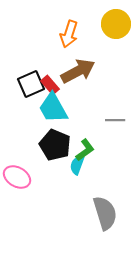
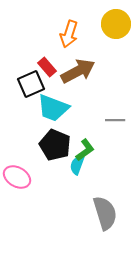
red rectangle: moved 3 px left, 18 px up
cyan trapezoid: rotated 40 degrees counterclockwise
